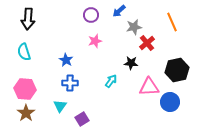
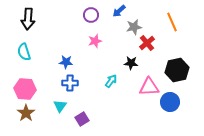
blue star: moved 2 px down; rotated 24 degrees counterclockwise
